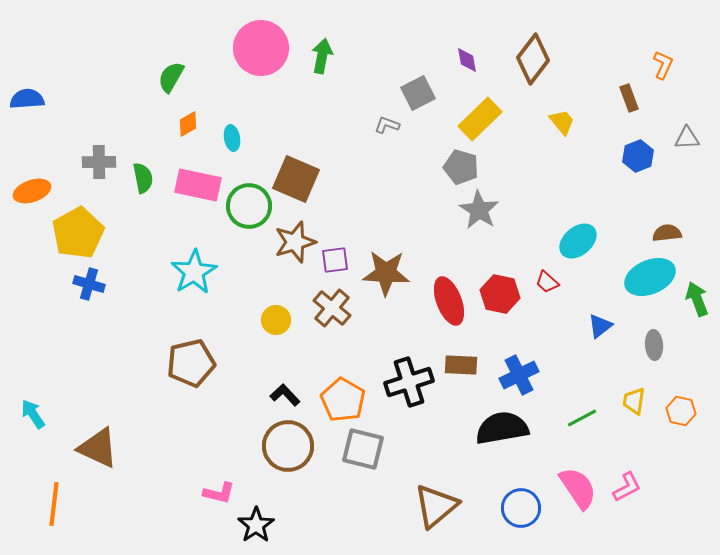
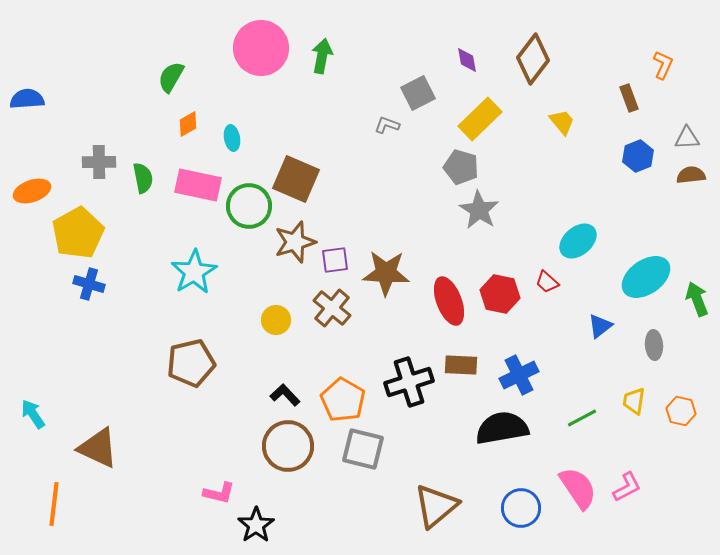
brown semicircle at (667, 233): moved 24 px right, 58 px up
cyan ellipse at (650, 277): moved 4 px left; rotated 12 degrees counterclockwise
